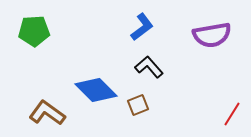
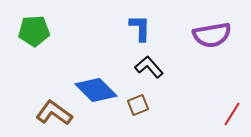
blue L-shape: moved 2 px left, 1 px down; rotated 52 degrees counterclockwise
brown L-shape: moved 7 px right
